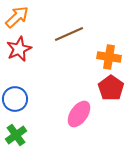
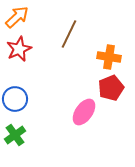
brown line: rotated 40 degrees counterclockwise
red pentagon: rotated 15 degrees clockwise
pink ellipse: moved 5 px right, 2 px up
green cross: moved 1 px left
